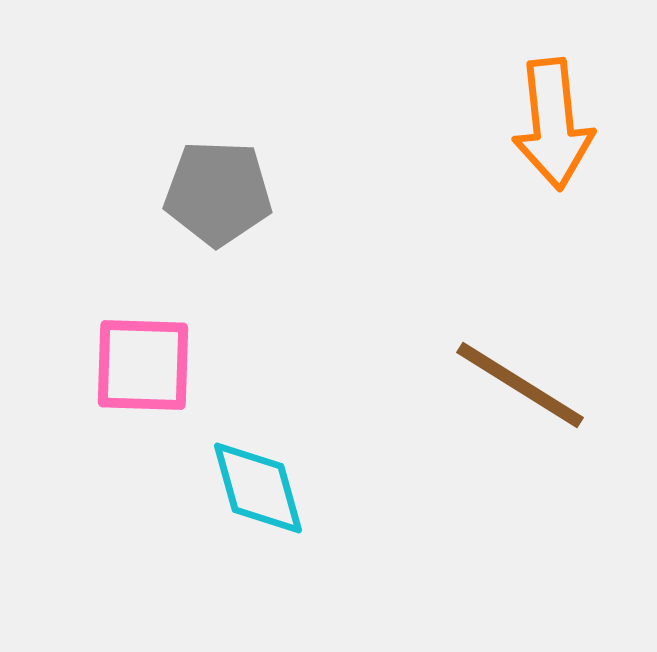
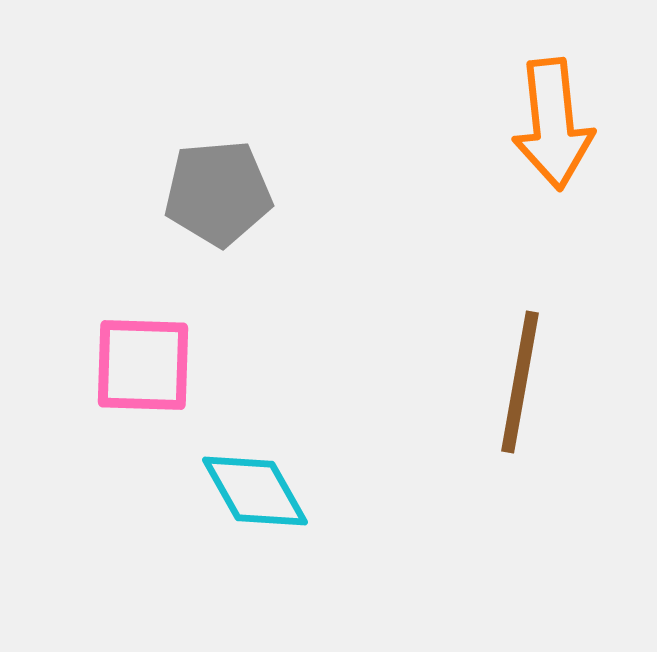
gray pentagon: rotated 7 degrees counterclockwise
brown line: moved 3 px up; rotated 68 degrees clockwise
cyan diamond: moved 3 px left, 3 px down; rotated 14 degrees counterclockwise
